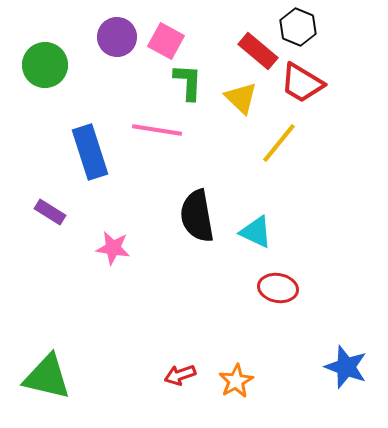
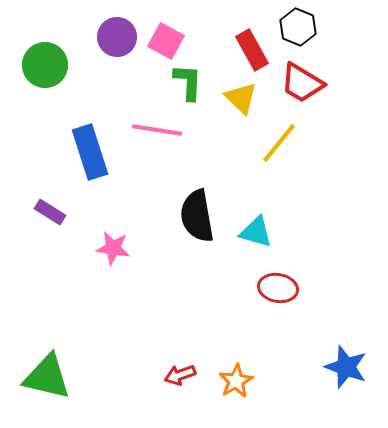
red rectangle: moved 6 px left, 1 px up; rotated 21 degrees clockwise
cyan triangle: rotated 9 degrees counterclockwise
